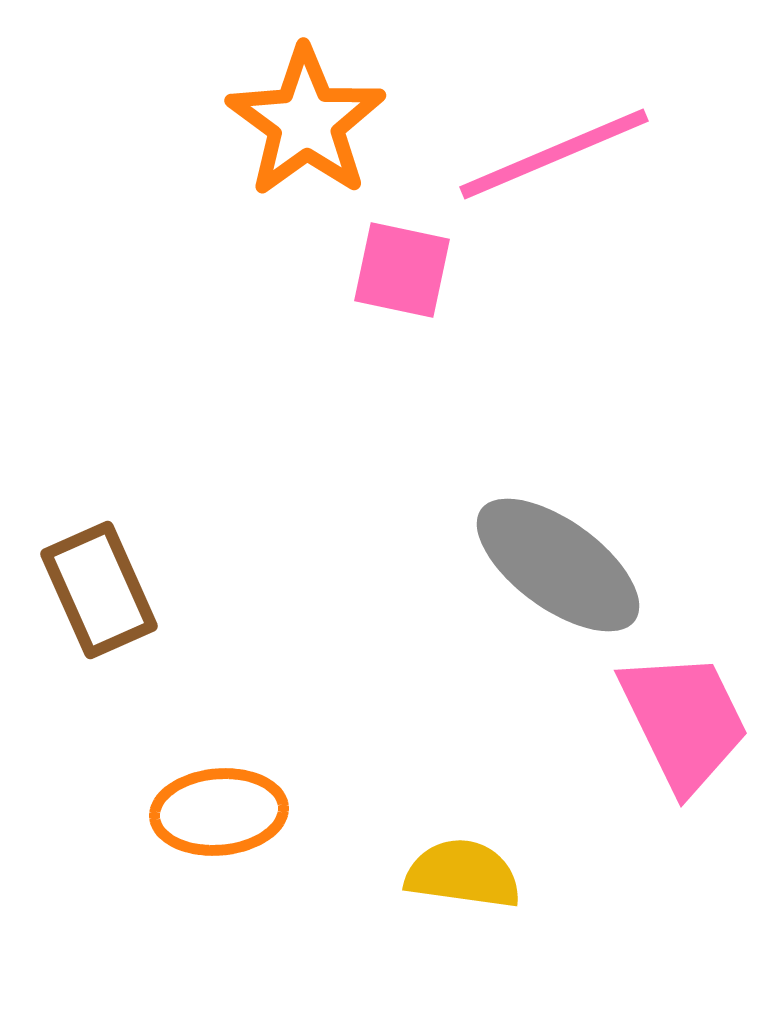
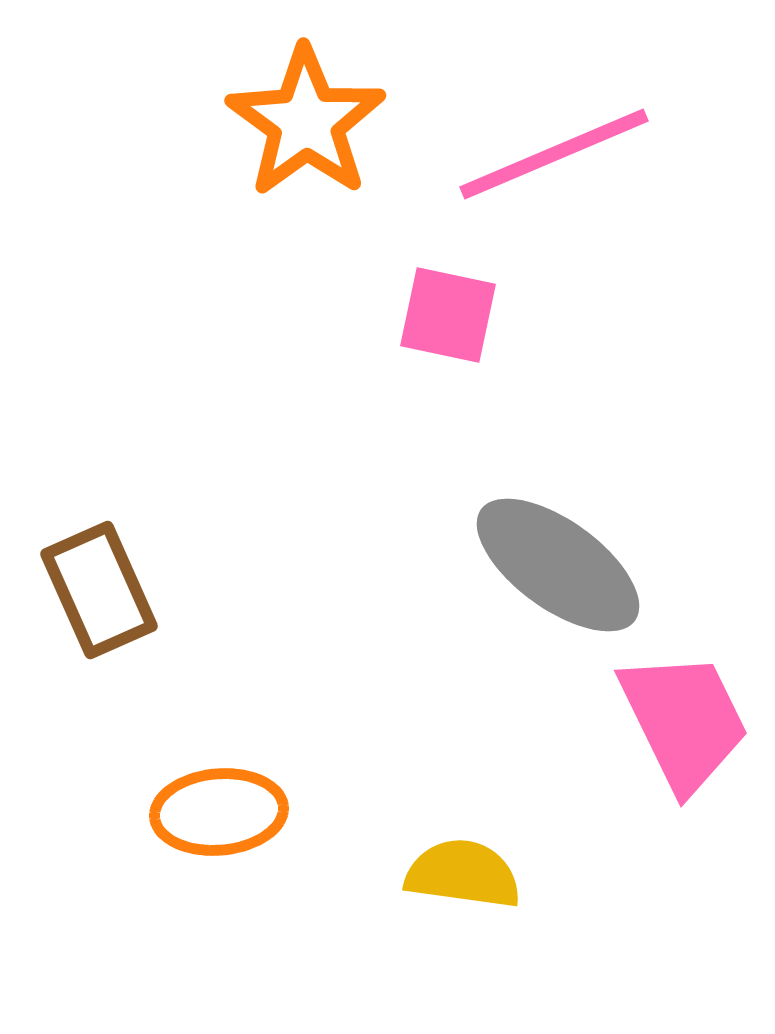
pink square: moved 46 px right, 45 px down
